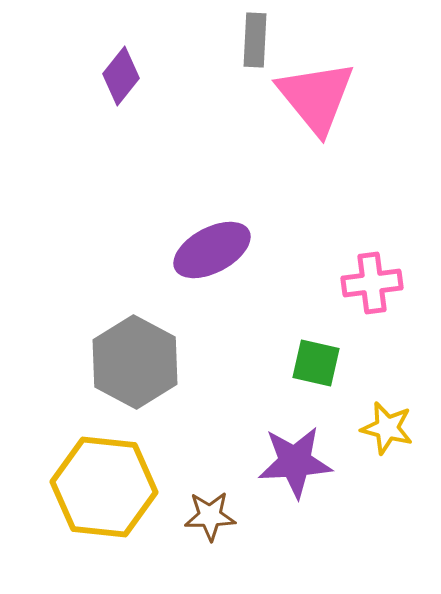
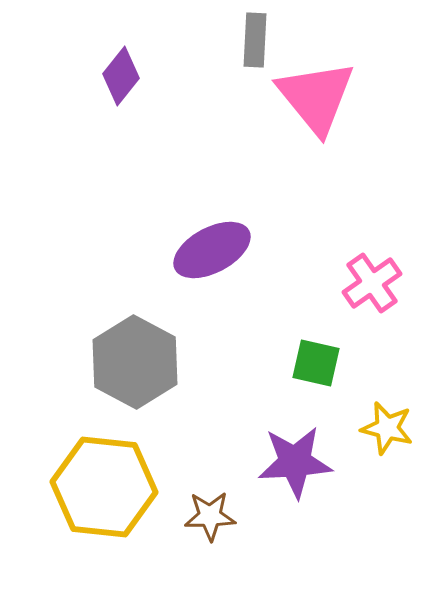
pink cross: rotated 28 degrees counterclockwise
